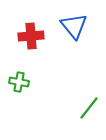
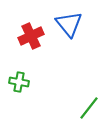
blue triangle: moved 5 px left, 2 px up
red cross: rotated 20 degrees counterclockwise
